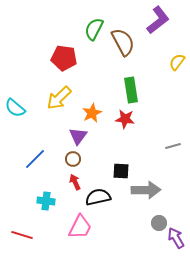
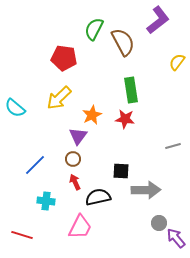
orange star: moved 2 px down
blue line: moved 6 px down
purple arrow: rotated 10 degrees counterclockwise
